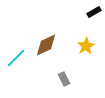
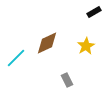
brown diamond: moved 1 px right, 2 px up
gray rectangle: moved 3 px right, 1 px down
